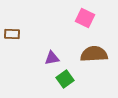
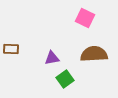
brown rectangle: moved 1 px left, 15 px down
